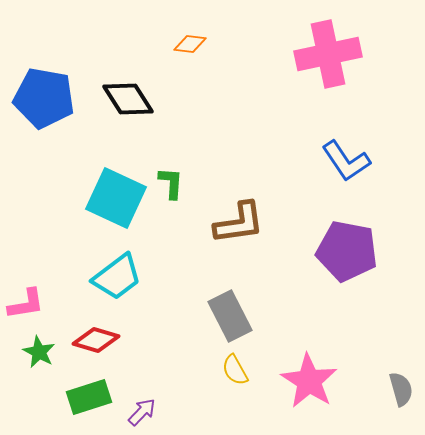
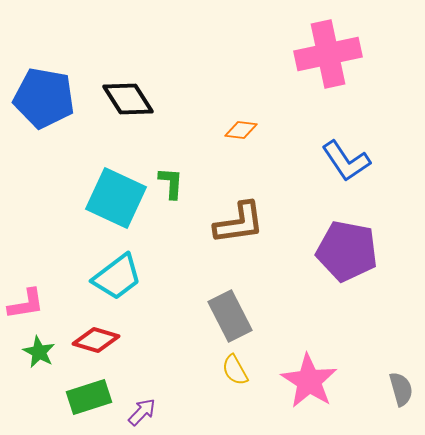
orange diamond: moved 51 px right, 86 px down
